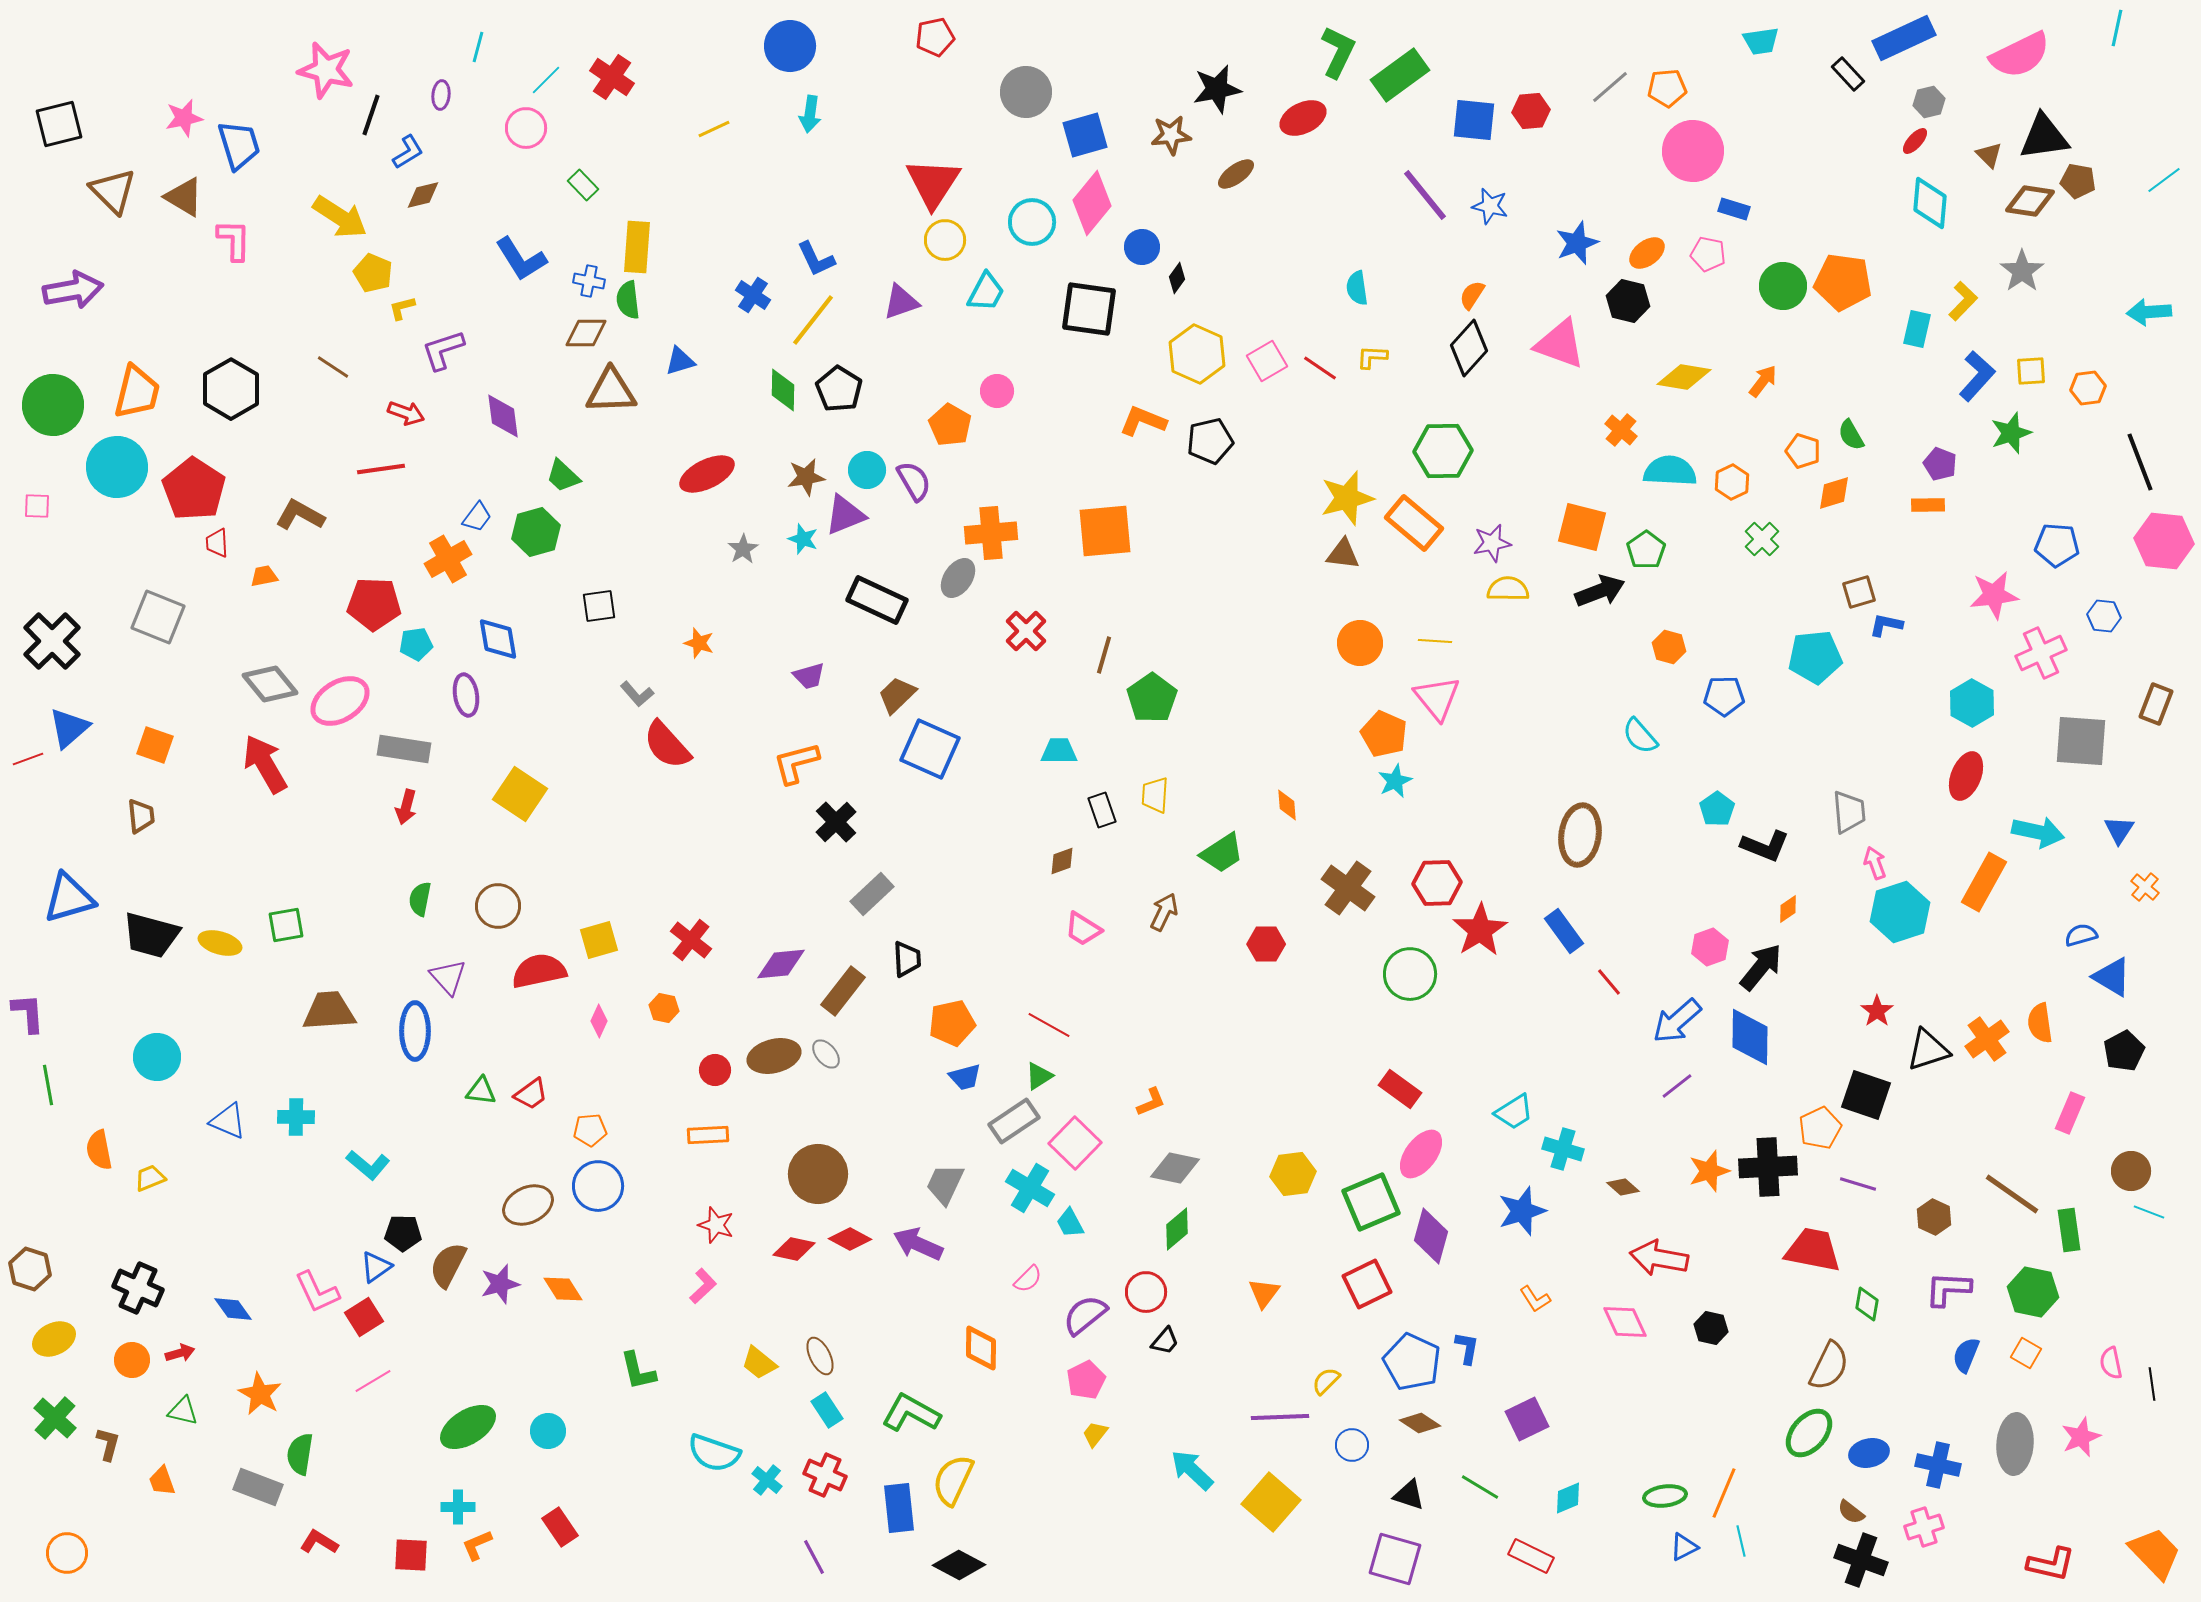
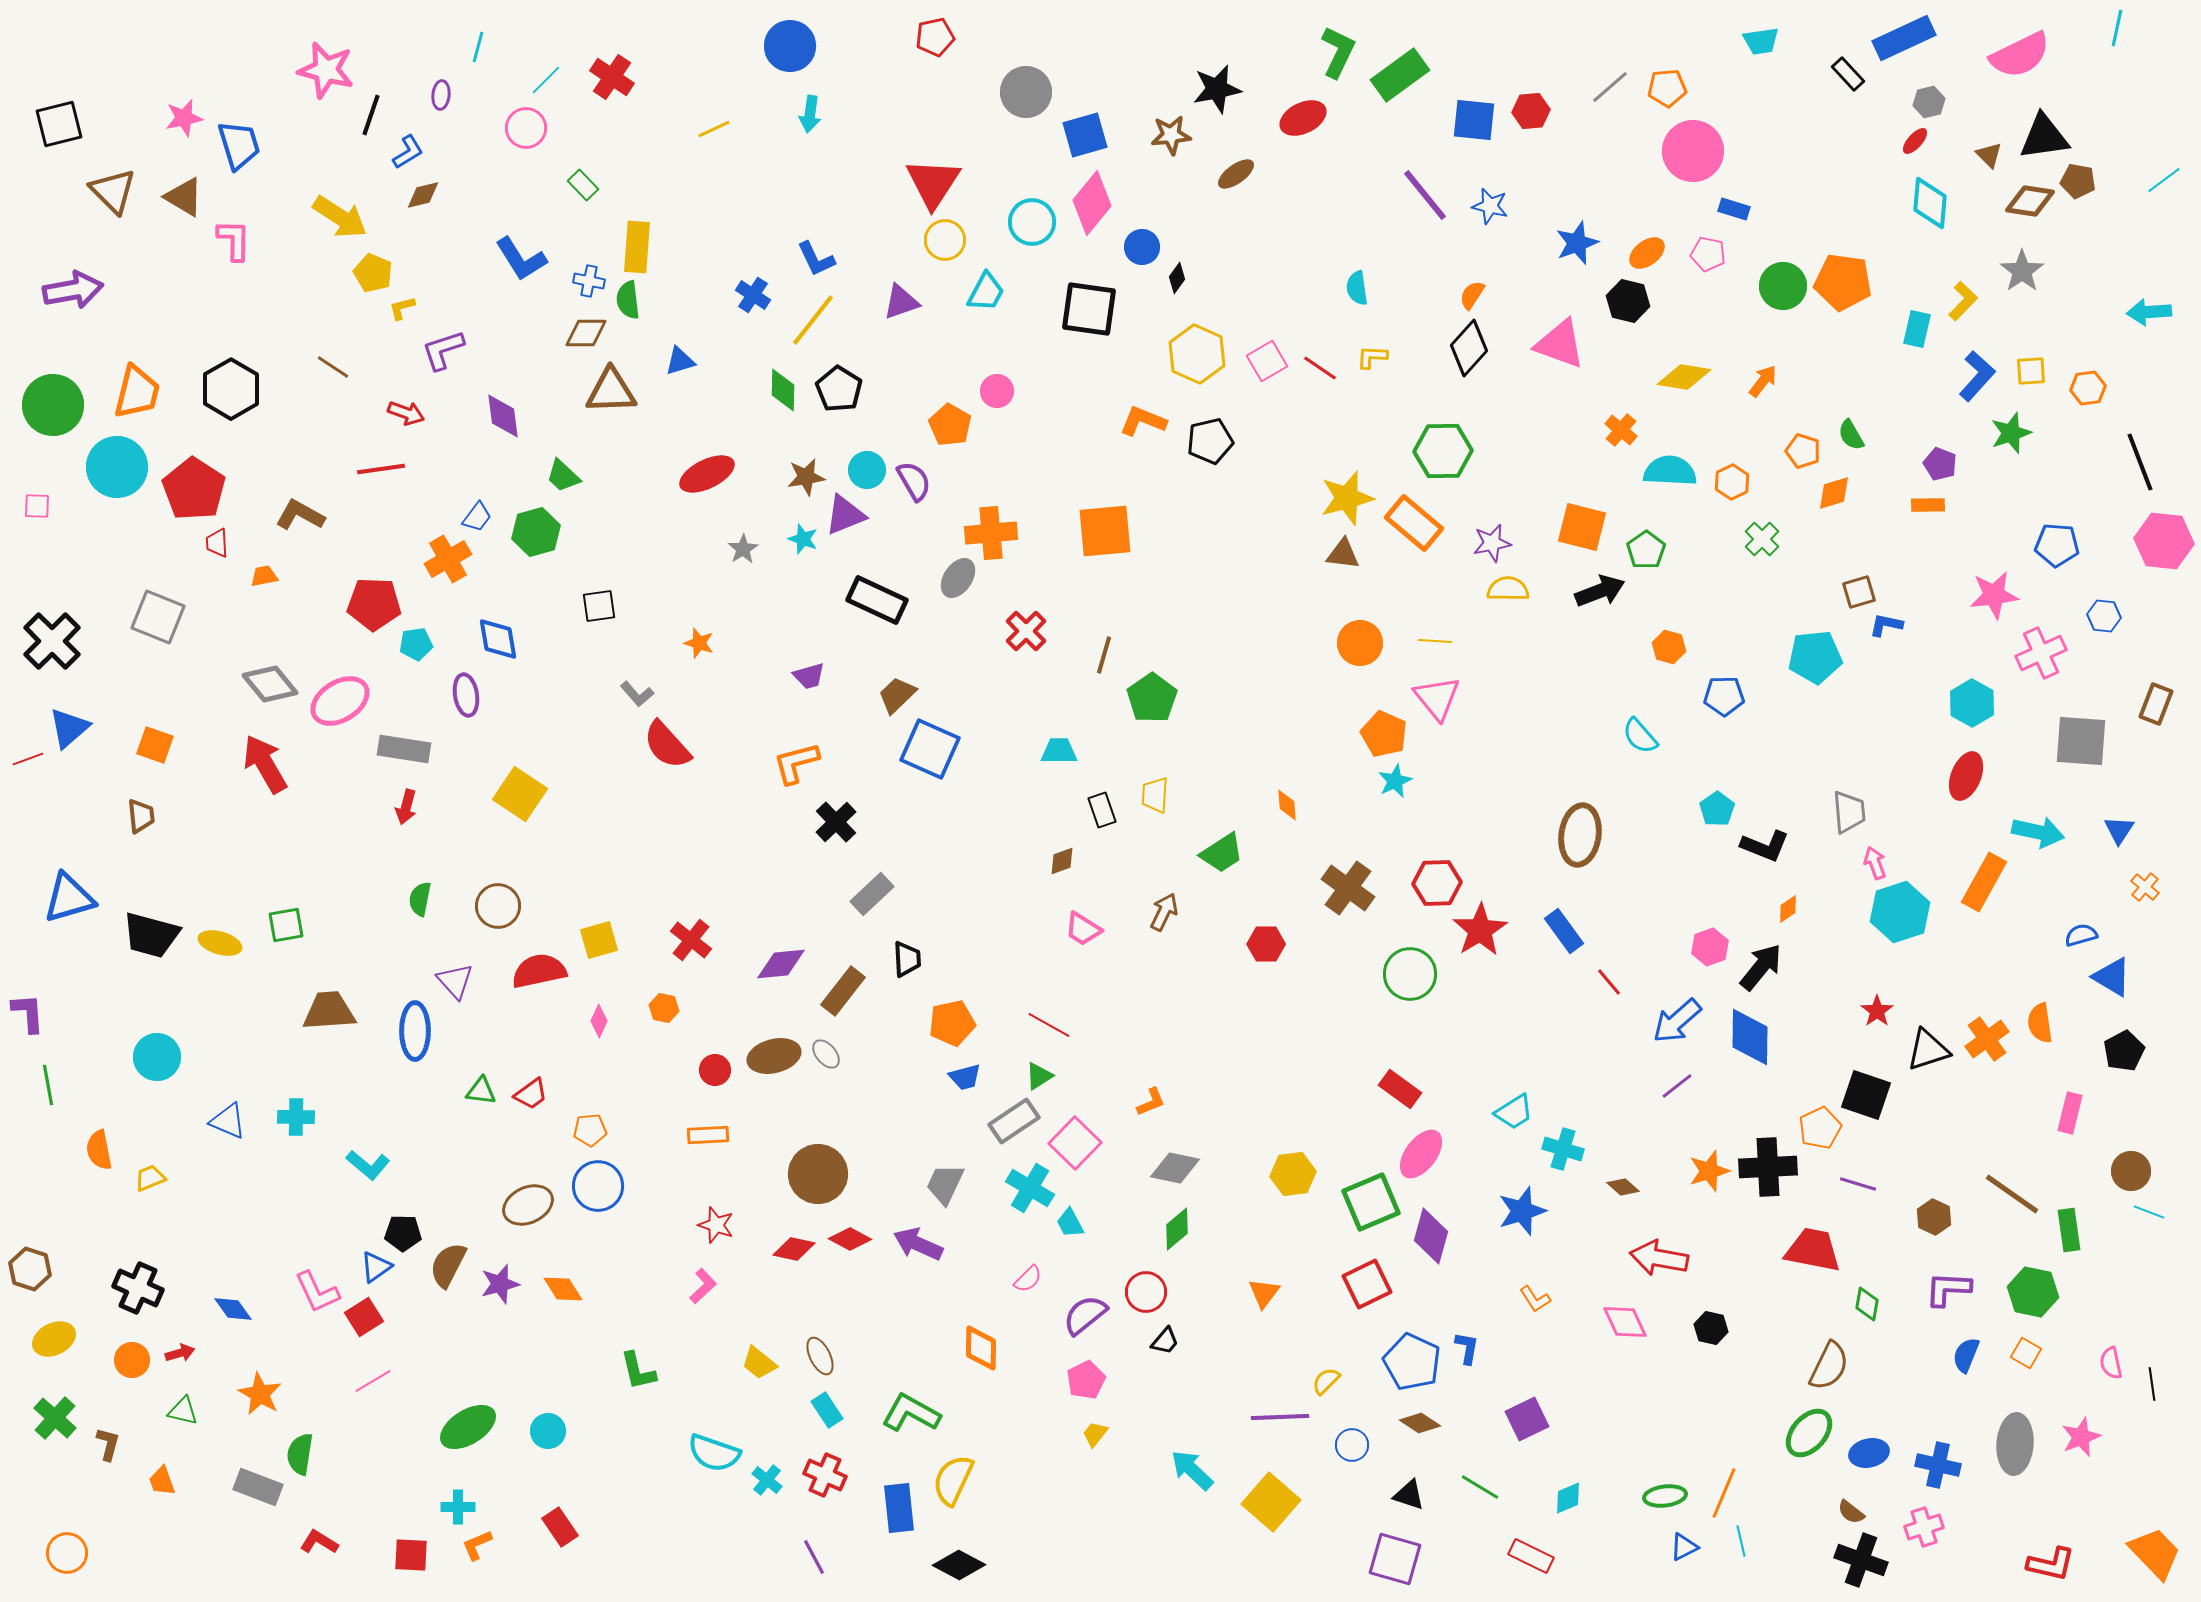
purple triangle at (448, 977): moved 7 px right, 4 px down
pink rectangle at (2070, 1113): rotated 9 degrees counterclockwise
